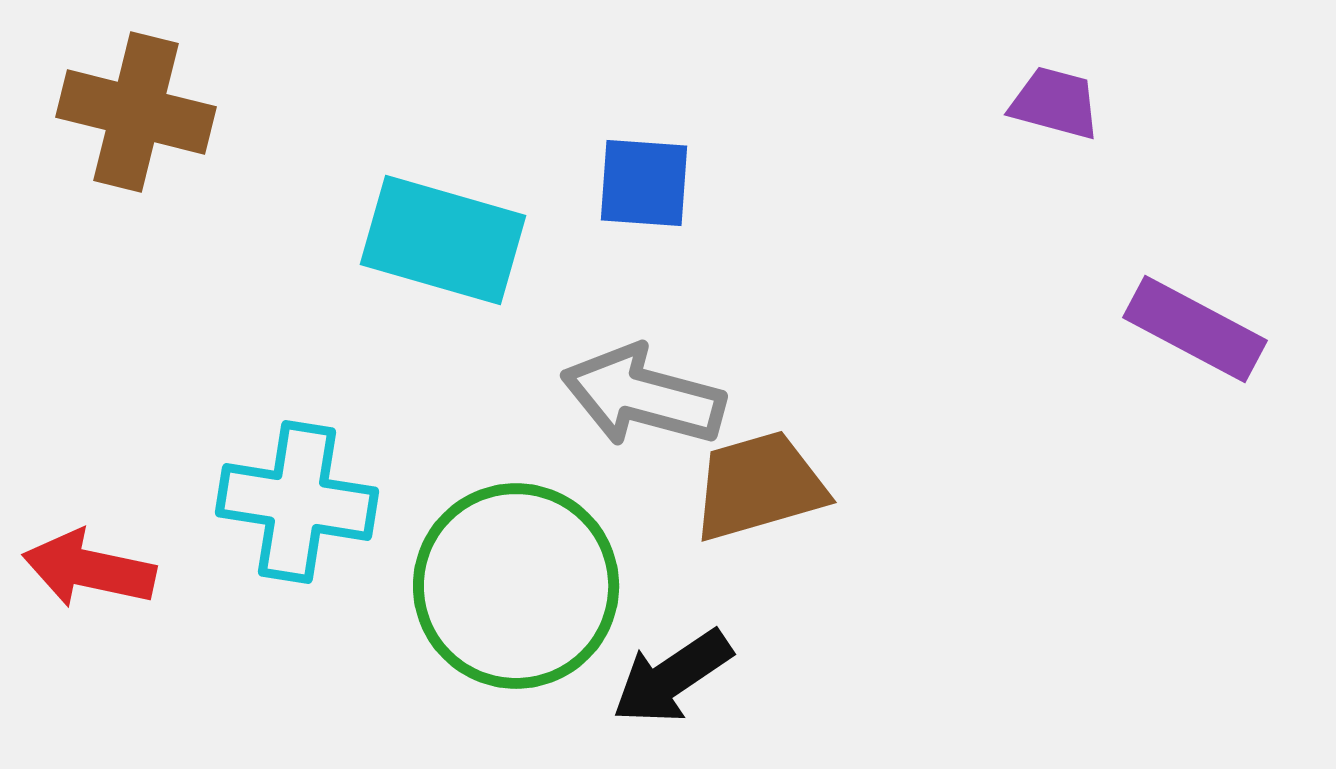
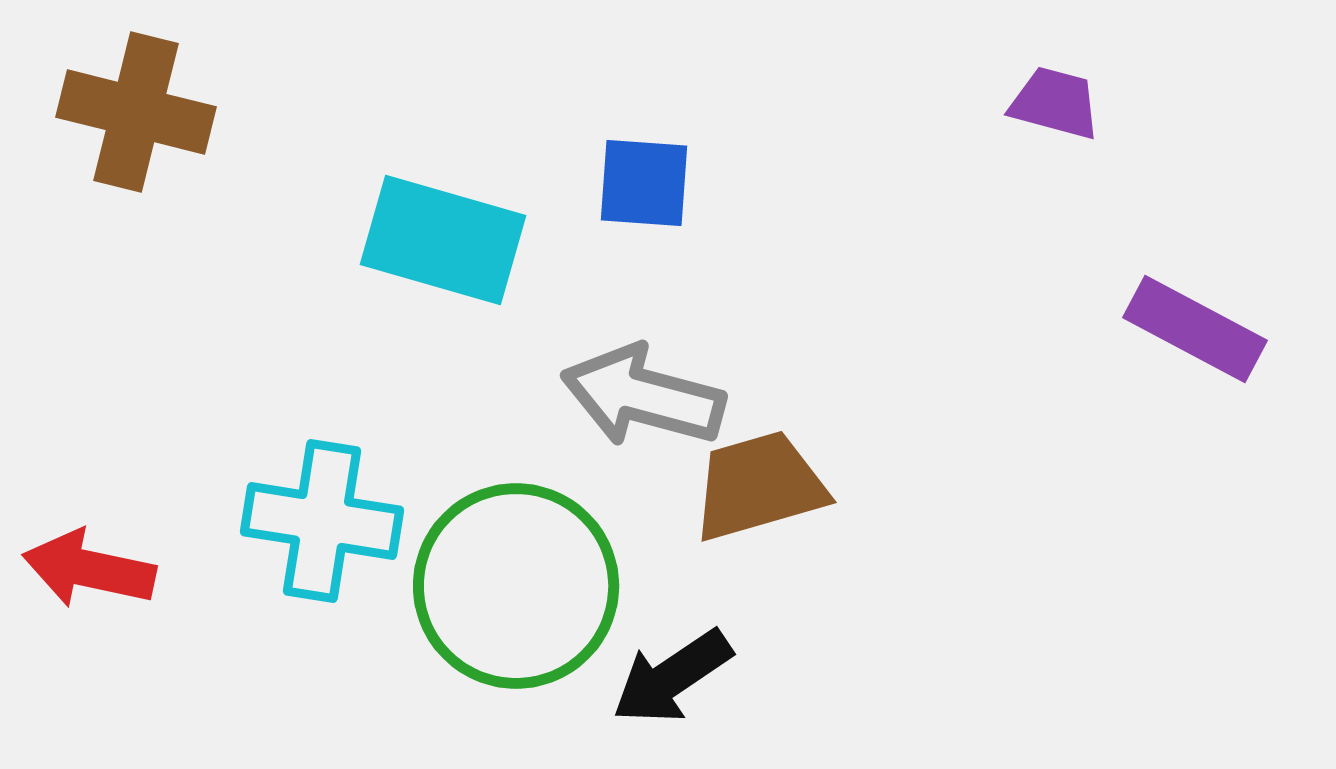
cyan cross: moved 25 px right, 19 px down
